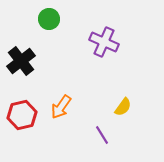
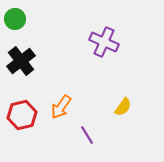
green circle: moved 34 px left
purple line: moved 15 px left
